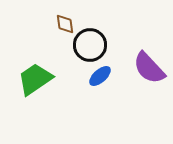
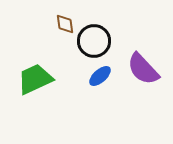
black circle: moved 4 px right, 4 px up
purple semicircle: moved 6 px left, 1 px down
green trapezoid: rotated 9 degrees clockwise
